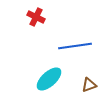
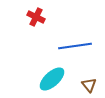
cyan ellipse: moved 3 px right
brown triangle: rotated 49 degrees counterclockwise
